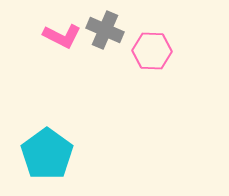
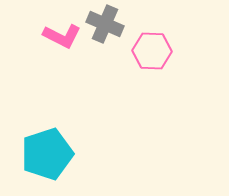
gray cross: moved 6 px up
cyan pentagon: rotated 18 degrees clockwise
